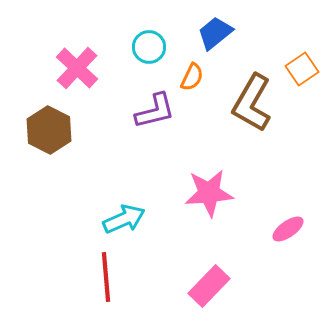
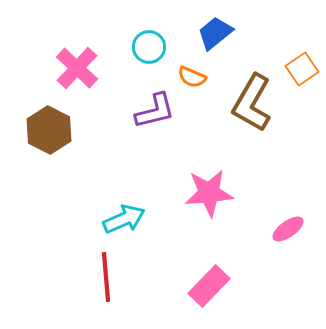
orange semicircle: rotated 88 degrees clockwise
